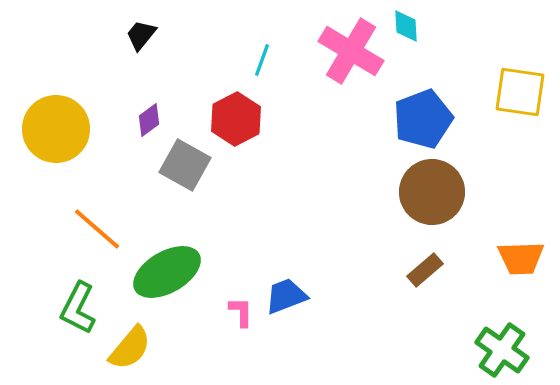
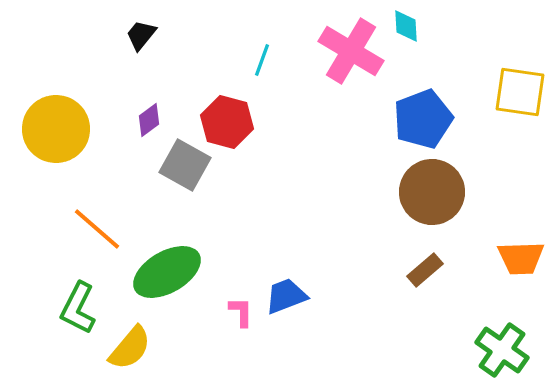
red hexagon: moved 9 px left, 3 px down; rotated 18 degrees counterclockwise
